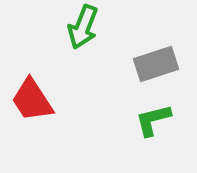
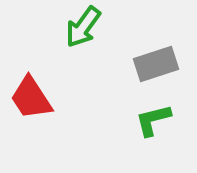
green arrow: rotated 15 degrees clockwise
red trapezoid: moved 1 px left, 2 px up
